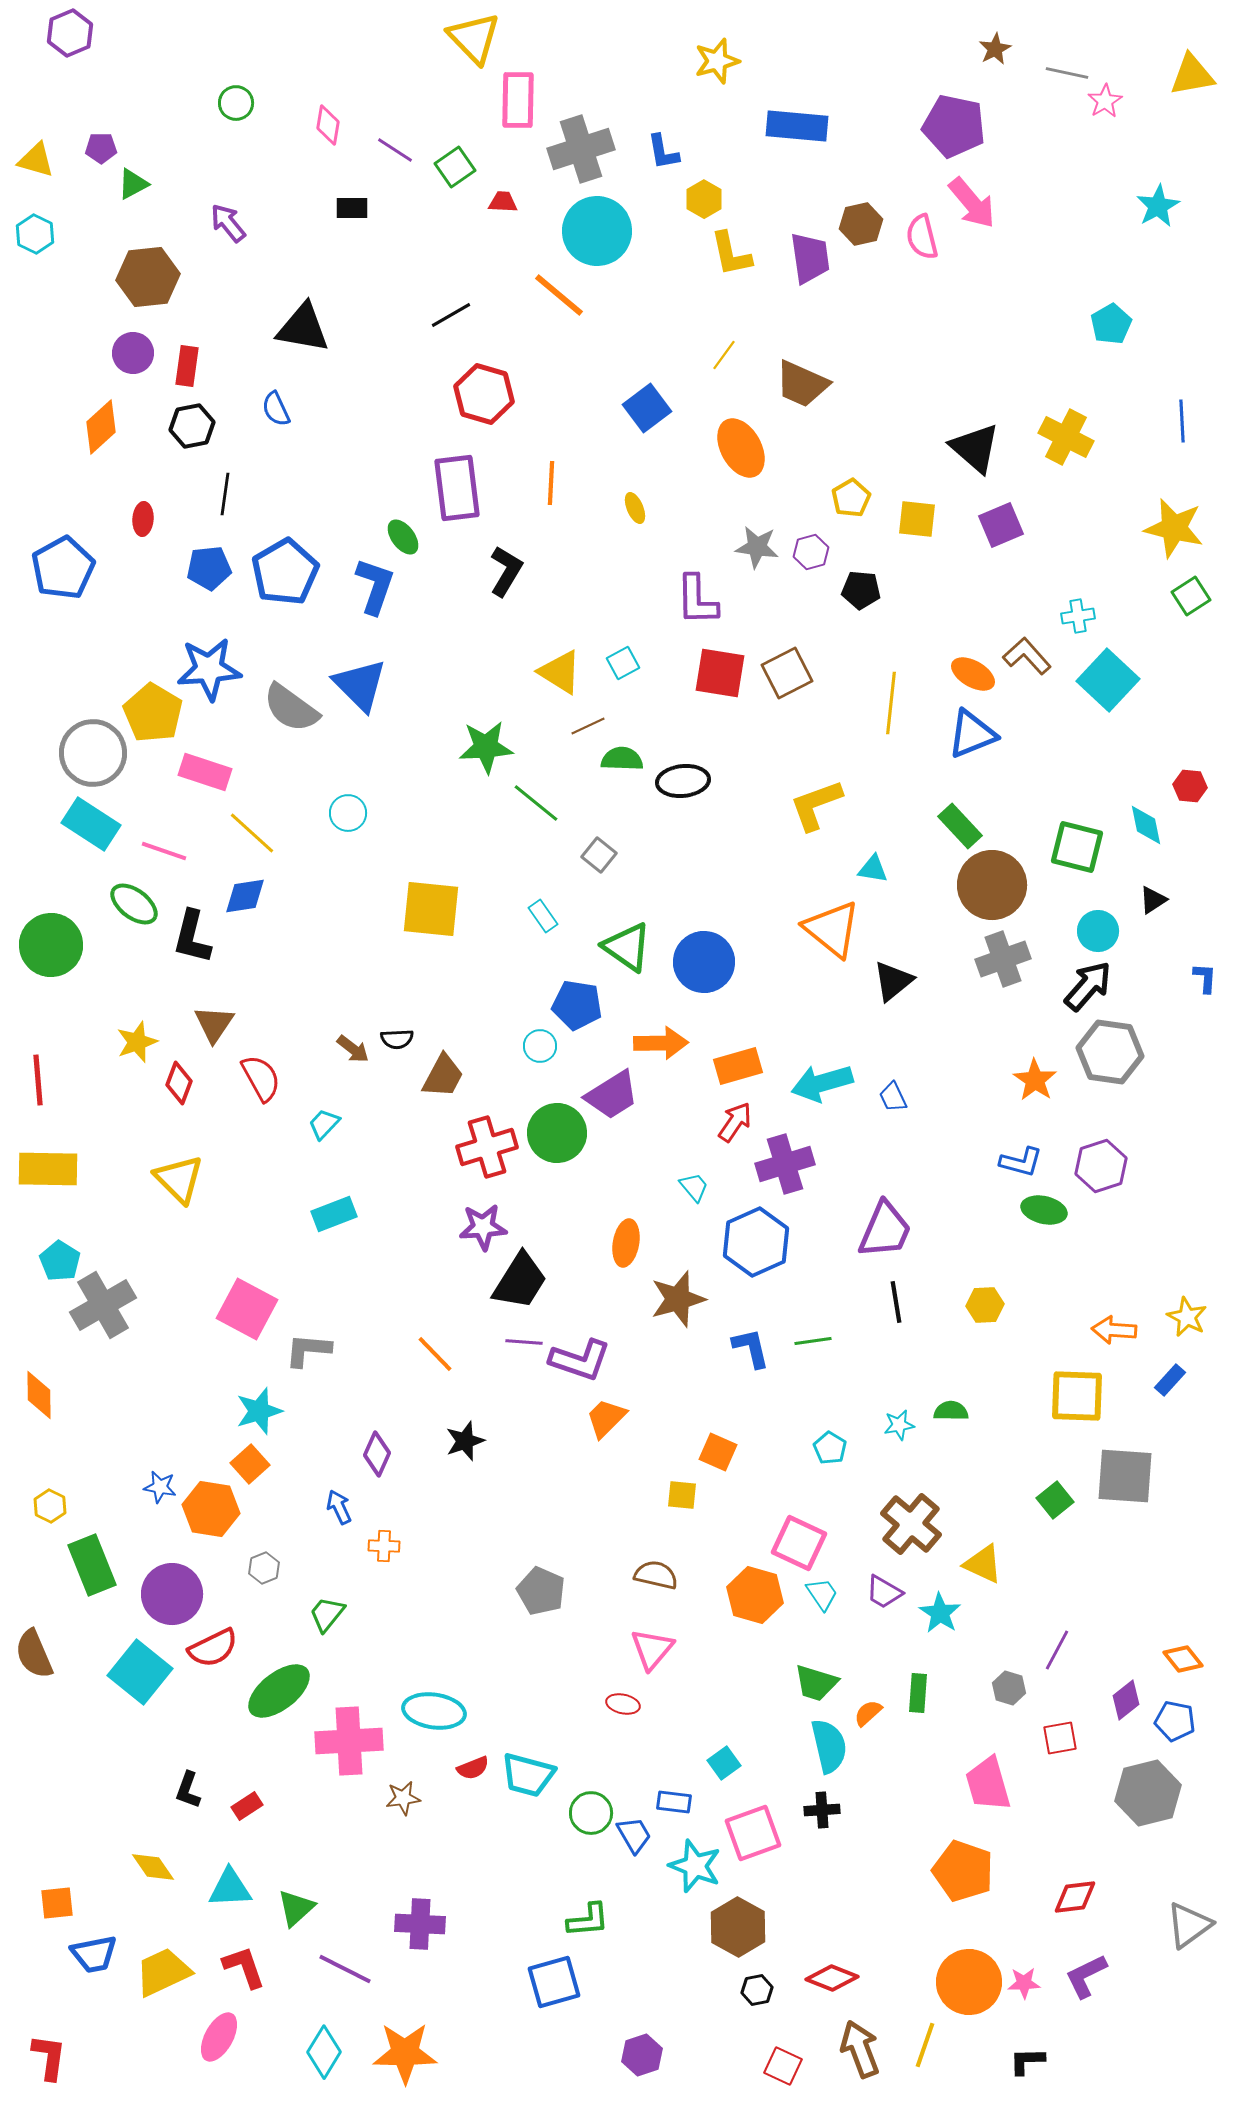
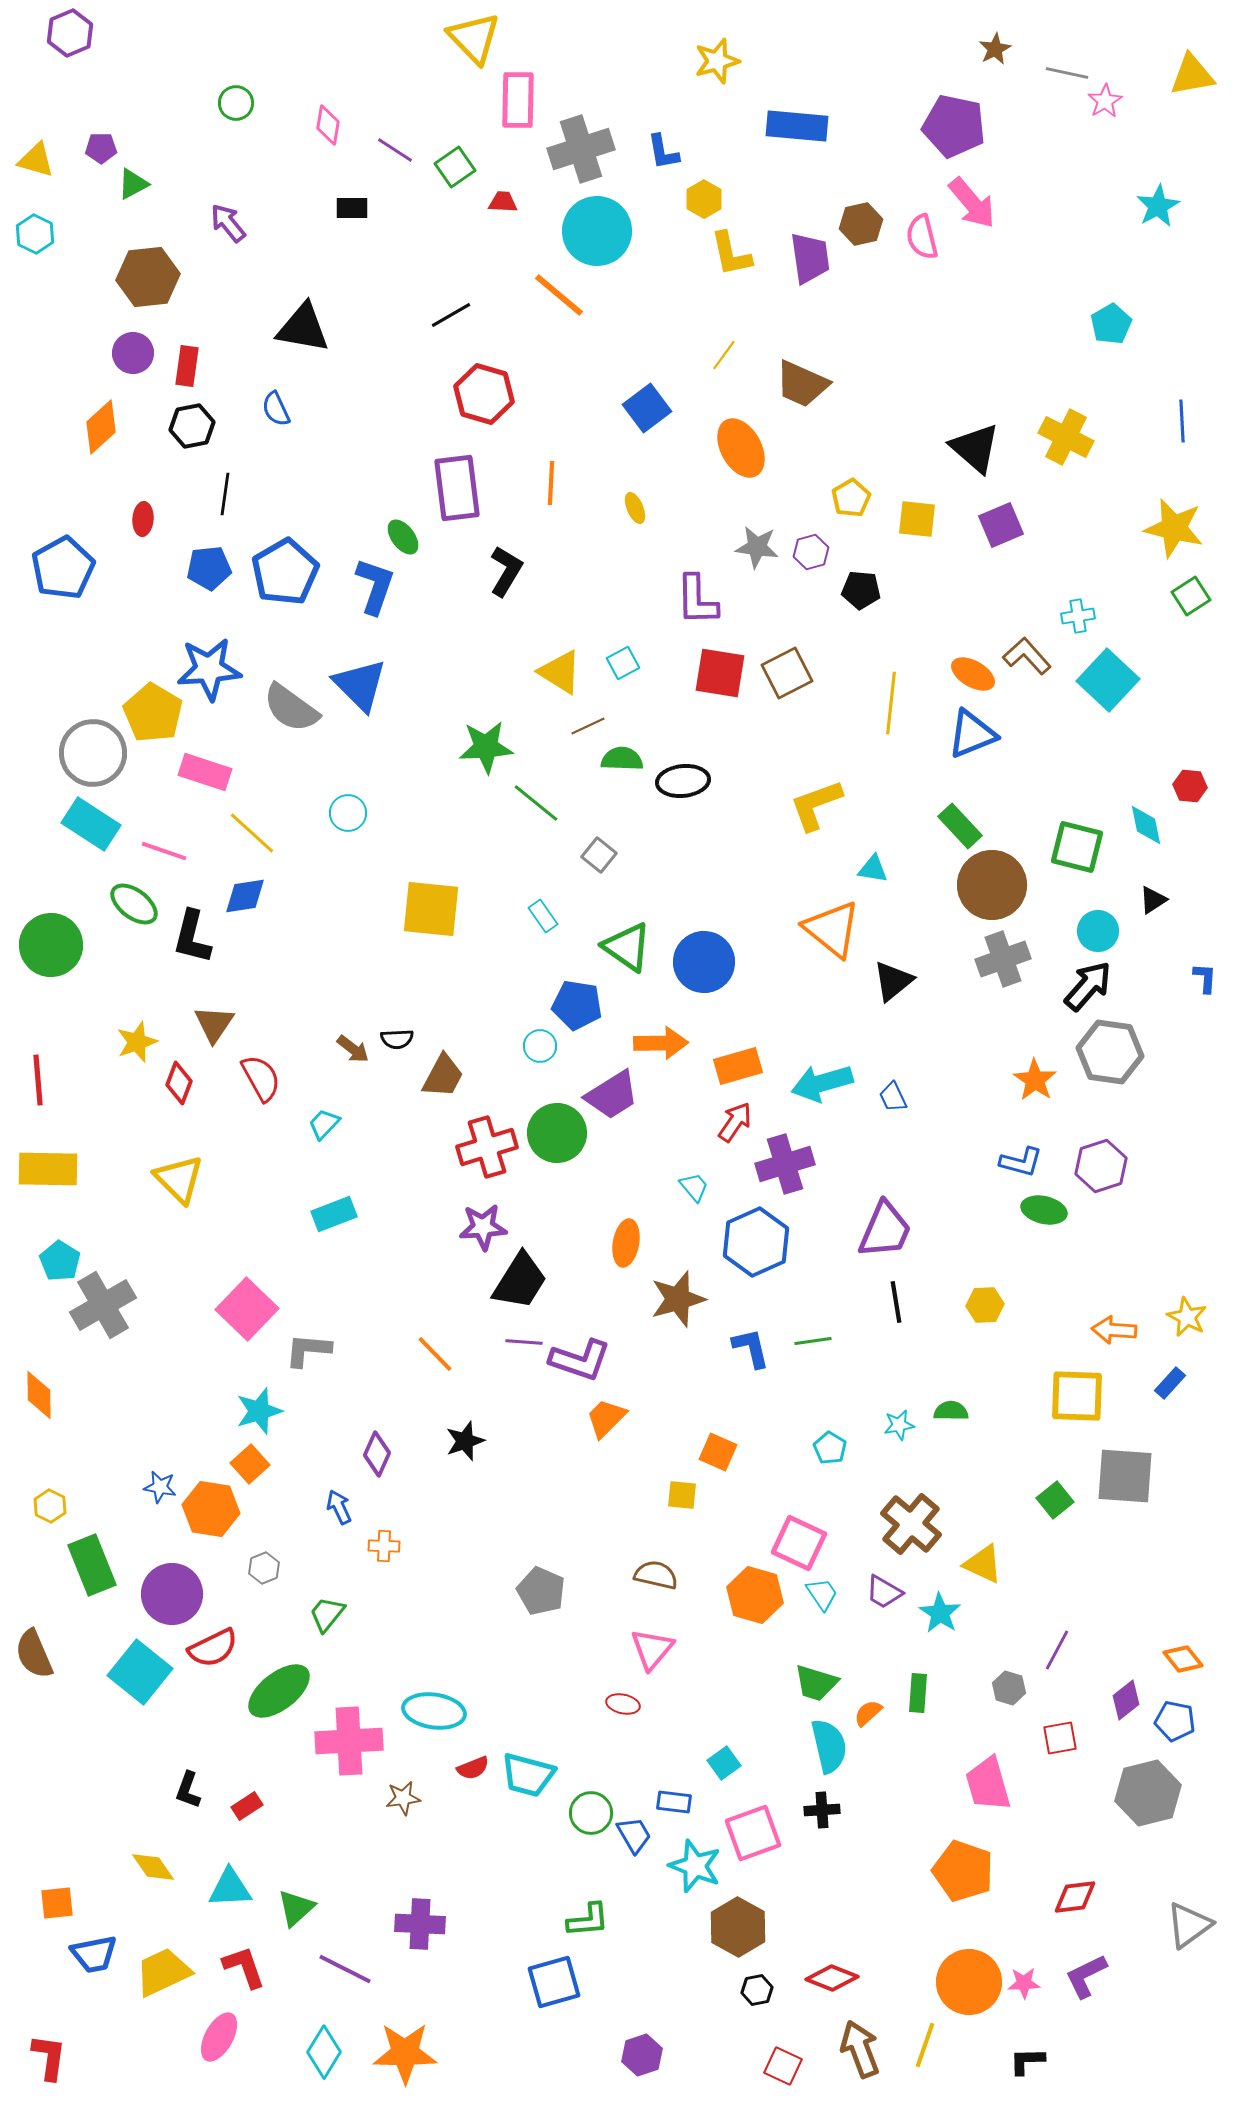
pink square at (247, 1309): rotated 16 degrees clockwise
blue rectangle at (1170, 1380): moved 3 px down
